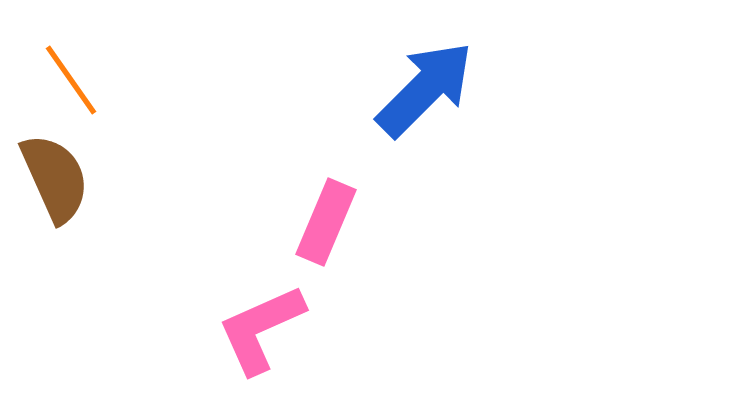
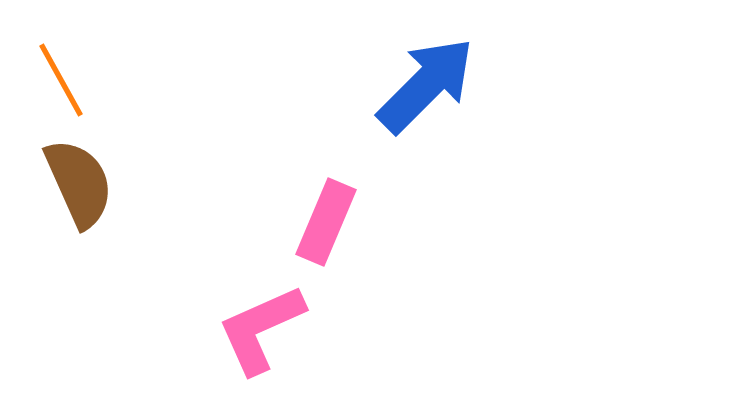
orange line: moved 10 px left; rotated 6 degrees clockwise
blue arrow: moved 1 px right, 4 px up
brown semicircle: moved 24 px right, 5 px down
